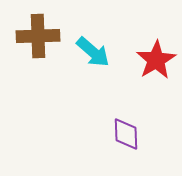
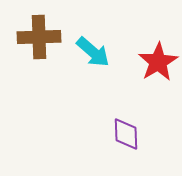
brown cross: moved 1 px right, 1 px down
red star: moved 2 px right, 2 px down
